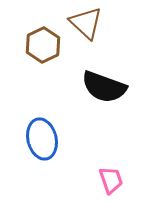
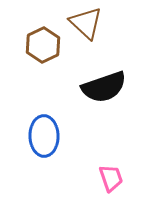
black semicircle: rotated 39 degrees counterclockwise
blue ellipse: moved 2 px right, 3 px up; rotated 12 degrees clockwise
pink trapezoid: moved 2 px up
